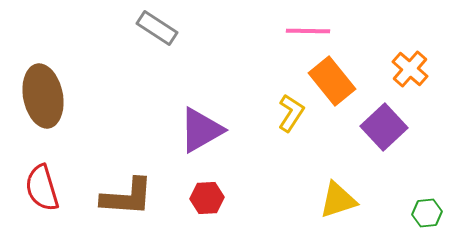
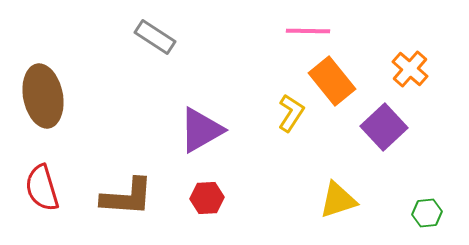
gray rectangle: moved 2 px left, 9 px down
